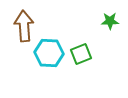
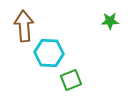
green square: moved 10 px left, 26 px down
